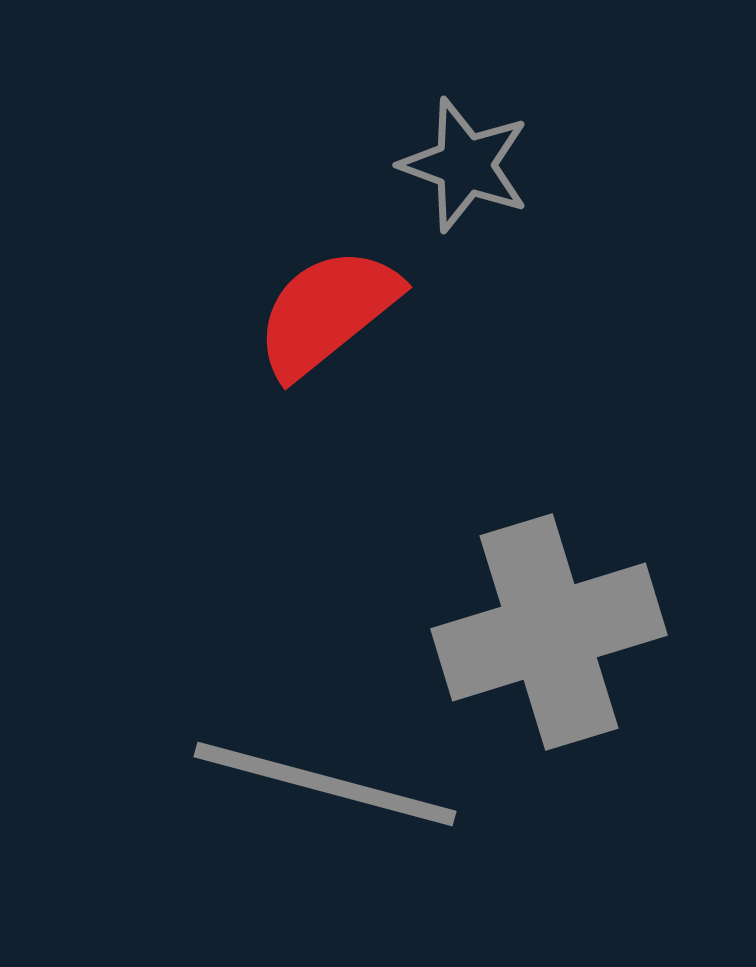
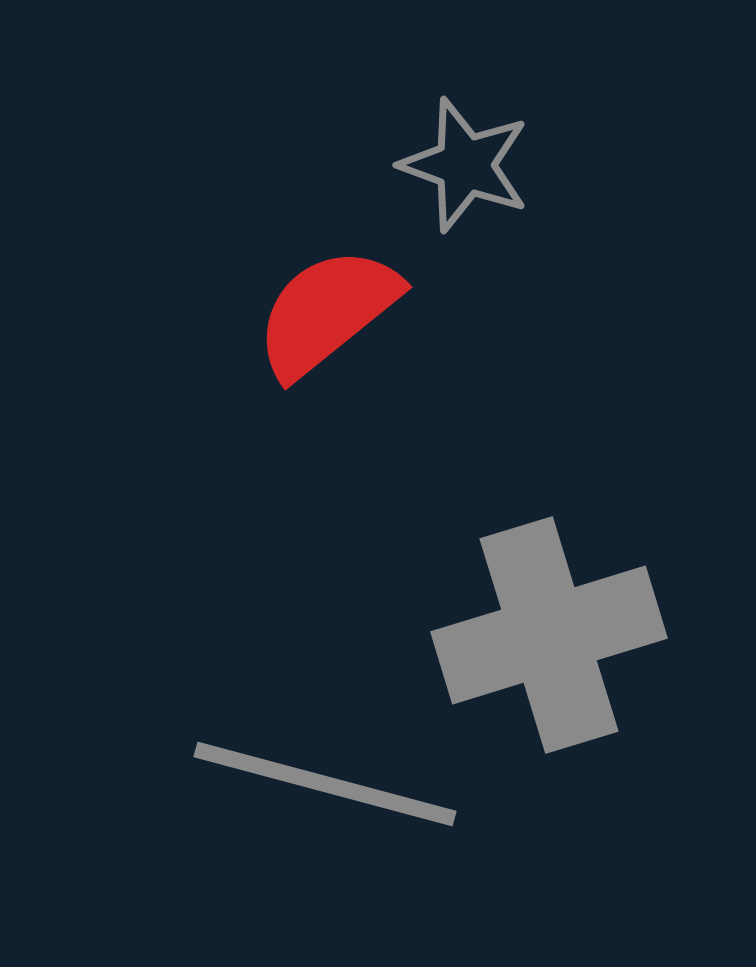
gray cross: moved 3 px down
